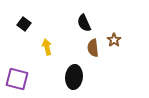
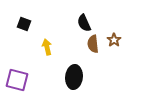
black square: rotated 16 degrees counterclockwise
brown semicircle: moved 4 px up
purple square: moved 1 px down
